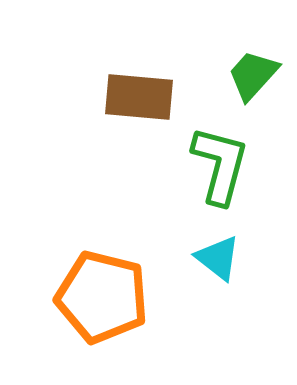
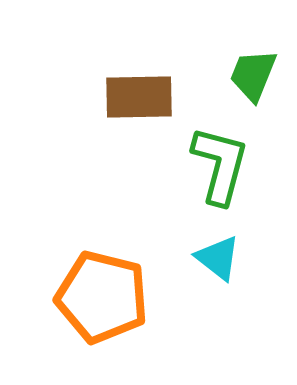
green trapezoid: rotated 20 degrees counterclockwise
brown rectangle: rotated 6 degrees counterclockwise
